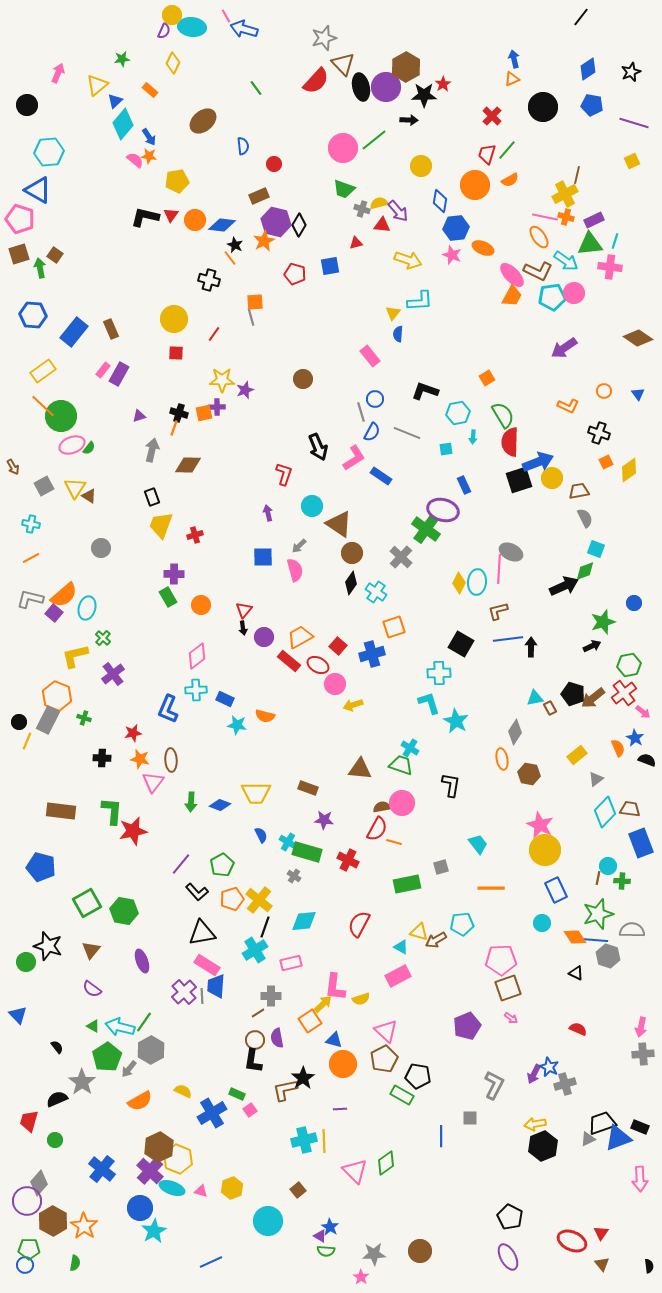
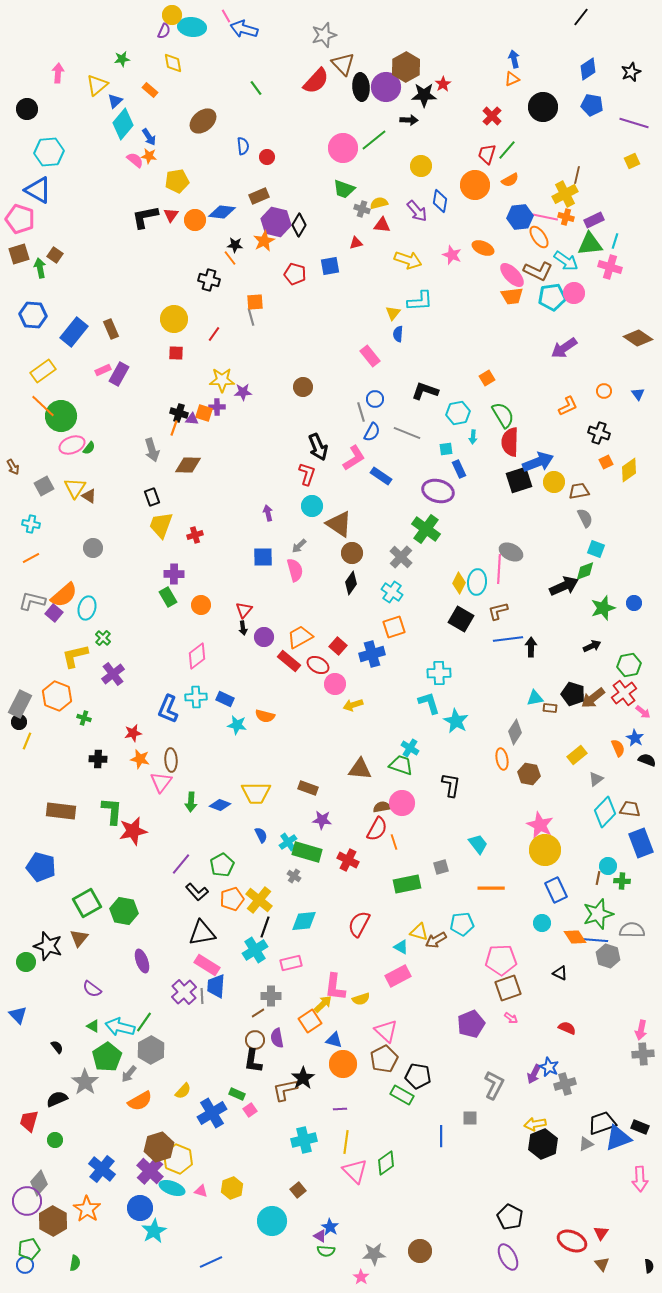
gray star at (324, 38): moved 3 px up
yellow diamond at (173, 63): rotated 35 degrees counterclockwise
pink arrow at (58, 73): rotated 18 degrees counterclockwise
black ellipse at (361, 87): rotated 8 degrees clockwise
black circle at (27, 105): moved 4 px down
red circle at (274, 164): moved 7 px left, 7 px up
purple arrow at (398, 211): moved 19 px right
black L-shape at (145, 217): rotated 24 degrees counterclockwise
blue diamond at (222, 225): moved 13 px up
blue hexagon at (456, 228): moved 64 px right, 11 px up
black star at (235, 245): rotated 21 degrees counterclockwise
pink cross at (610, 267): rotated 10 degrees clockwise
orange trapezoid at (512, 296): rotated 55 degrees clockwise
pink rectangle at (103, 370): rotated 28 degrees clockwise
brown circle at (303, 379): moved 8 px down
purple star at (245, 390): moved 2 px left, 2 px down; rotated 18 degrees clockwise
orange L-shape at (568, 406): rotated 50 degrees counterclockwise
orange square at (204, 413): rotated 30 degrees clockwise
purple triangle at (139, 416): moved 53 px right, 3 px down; rotated 24 degrees clockwise
gray arrow at (152, 450): rotated 150 degrees clockwise
red L-shape at (284, 474): moved 23 px right
yellow circle at (552, 478): moved 2 px right, 4 px down
blue rectangle at (464, 485): moved 5 px left, 16 px up
purple ellipse at (443, 510): moved 5 px left, 19 px up
gray circle at (101, 548): moved 8 px left
cyan cross at (376, 592): moved 16 px right
gray L-shape at (30, 599): moved 2 px right, 2 px down
green star at (603, 622): moved 14 px up
black square at (461, 644): moved 25 px up
cyan cross at (196, 690): moved 7 px down
brown rectangle at (550, 708): rotated 56 degrees counterclockwise
gray rectangle at (48, 720): moved 28 px left, 16 px up
black cross at (102, 758): moved 4 px left, 1 px down
pink triangle at (153, 782): moved 8 px right
purple star at (324, 820): moved 2 px left
cyan cross at (288, 842): rotated 24 degrees clockwise
orange line at (394, 842): rotated 56 degrees clockwise
brown triangle at (91, 950): moved 12 px left, 12 px up
black triangle at (576, 973): moved 16 px left
purple pentagon at (467, 1026): moved 4 px right, 2 px up
pink arrow at (641, 1027): moved 3 px down
red semicircle at (578, 1029): moved 11 px left, 1 px up
gray arrow at (129, 1069): moved 5 px down
gray star at (82, 1082): moved 3 px right
yellow semicircle at (183, 1091): rotated 108 degrees clockwise
gray triangle at (588, 1139): moved 2 px left, 5 px down
yellow line at (324, 1141): moved 22 px right, 1 px down; rotated 10 degrees clockwise
black hexagon at (543, 1146): moved 2 px up
brown hexagon at (159, 1147): rotated 8 degrees clockwise
cyan circle at (268, 1221): moved 4 px right
orange star at (84, 1226): moved 3 px right, 17 px up
green pentagon at (29, 1249): rotated 15 degrees counterclockwise
